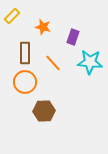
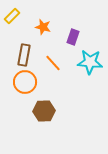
brown rectangle: moved 1 px left, 2 px down; rotated 10 degrees clockwise
